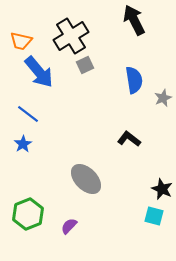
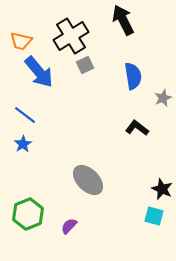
black arrow: moved 11 px left
blue semicircle: moved 1 px left, 4 px up
blue line: moved 3 px left, 1 px down
black L-shape: moved 8 px right, 11 px up
gray ellipse: moved 2 px right, 1 px down
